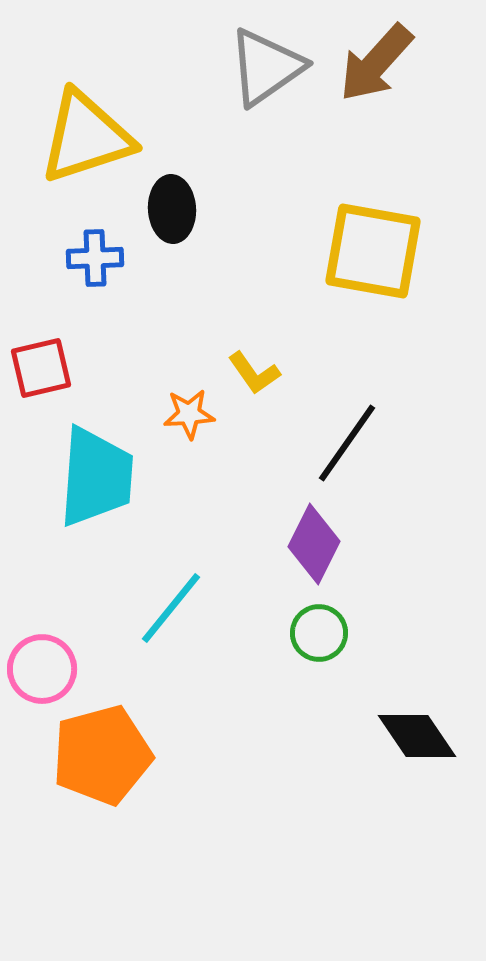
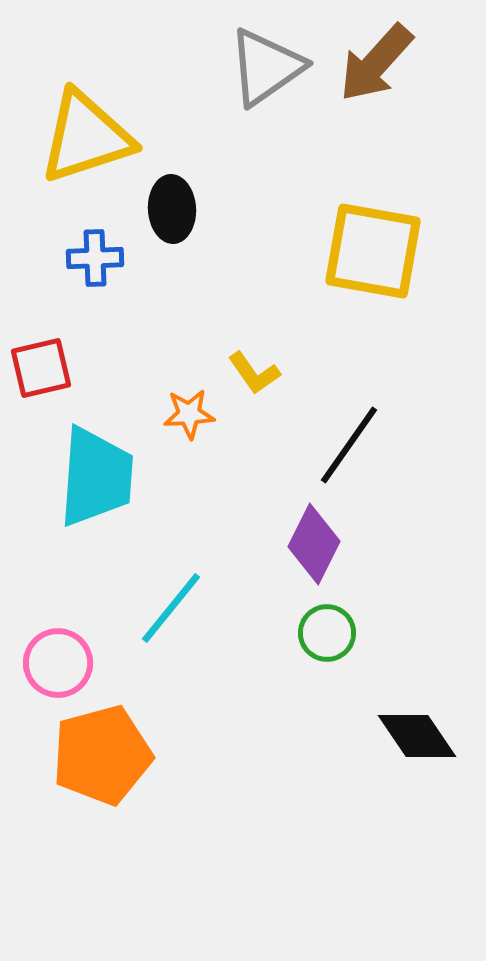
black line: moved 2 px right, 2 px down
green circle: moved 8 px right
pink circle: moved 16 px right, 6 px up
